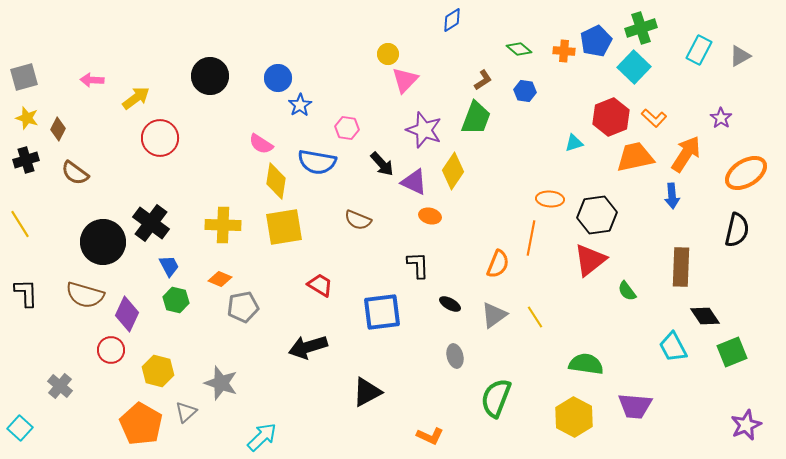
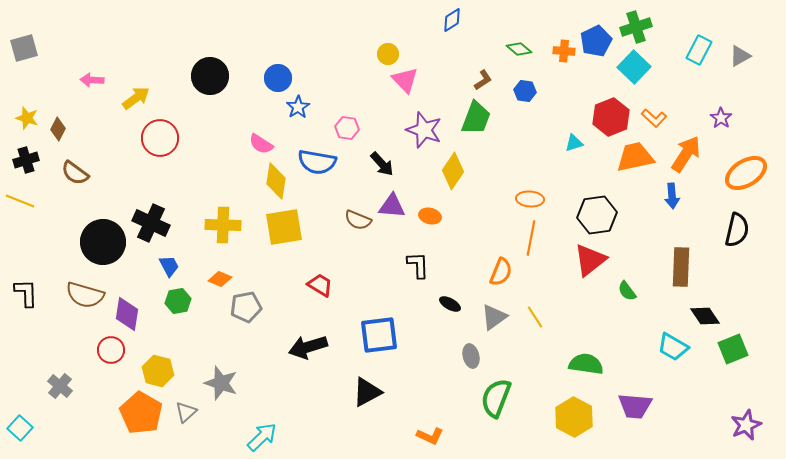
green cross at (641, 28): moved 5 px left, 1 px up
gray square at (24, 77): moved 29 px up
pink triangle at (405, 80): rotated 28 degrees counterclockwise
blue star at (300, 105): moved 2 px left, 2 px down
purple triangle at (414, 182): moved 22 px left, 24 px down; rotated 20 degrees counterclockwise
orange ellipse at (550, 199): moved 20 px left
black cross at (151, 223): rotated 12 degrees counterclockwise
yellow line at (20, 224): moved 23 px up; rotated 36 degrees counterclockwise
orange semicircle at (498, 264): moved 3 px right, 8 px down
green hexagon at (176, 300): moved 2 px right, 1 px down; rotated 25 degrees counterclockwise
gray pentagon at (243, 307): moved 3 px right
blue square at (382, 312): moved 3 px left, 23 px down
purple diamond at (127, 314): rotated 16 degrees counterclockwise
gray triangle at (494, 315): moved 2 px down
cyan trapezoid at (673, 347): rotated 32 degrees counterclockwise
green square at (732, 352): moved 1 px right, 3 px up
gray ellipse at (455, 356): moved 16 px right
orange pentagon at (141, 424): moved 11 px up
